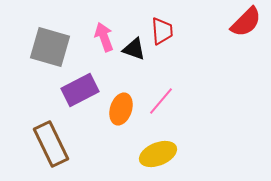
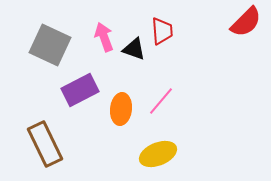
gray square: moved 2 px up; rotated 9 degrees clockwise
orange ellipse: rotated 12 degrees counterclockwise
brown rectangle: moved 6 px left
